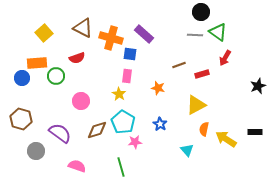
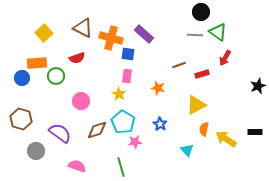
blue square: moved 2 px left
